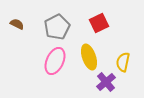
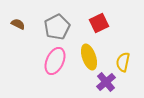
brown semicircle: moved 1 px right
